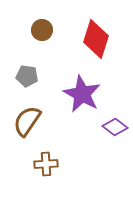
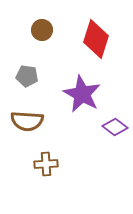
brown semicircle: rotated 120 degrees counterclockwise
